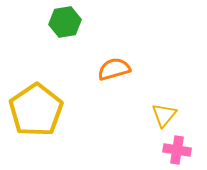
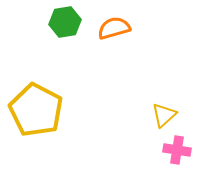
orange semicircle: moved 41 px up
yellow pentagon: rotated 10 degrees counterclockwise
yellow triangle: rotated 8 degrees clockwise
